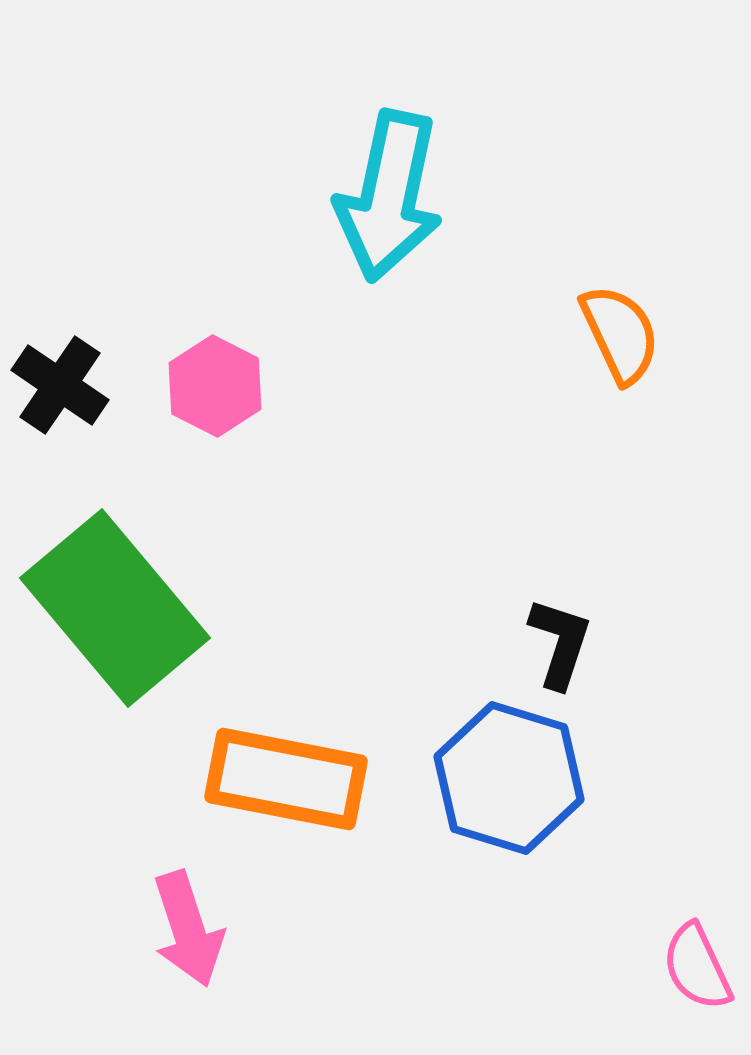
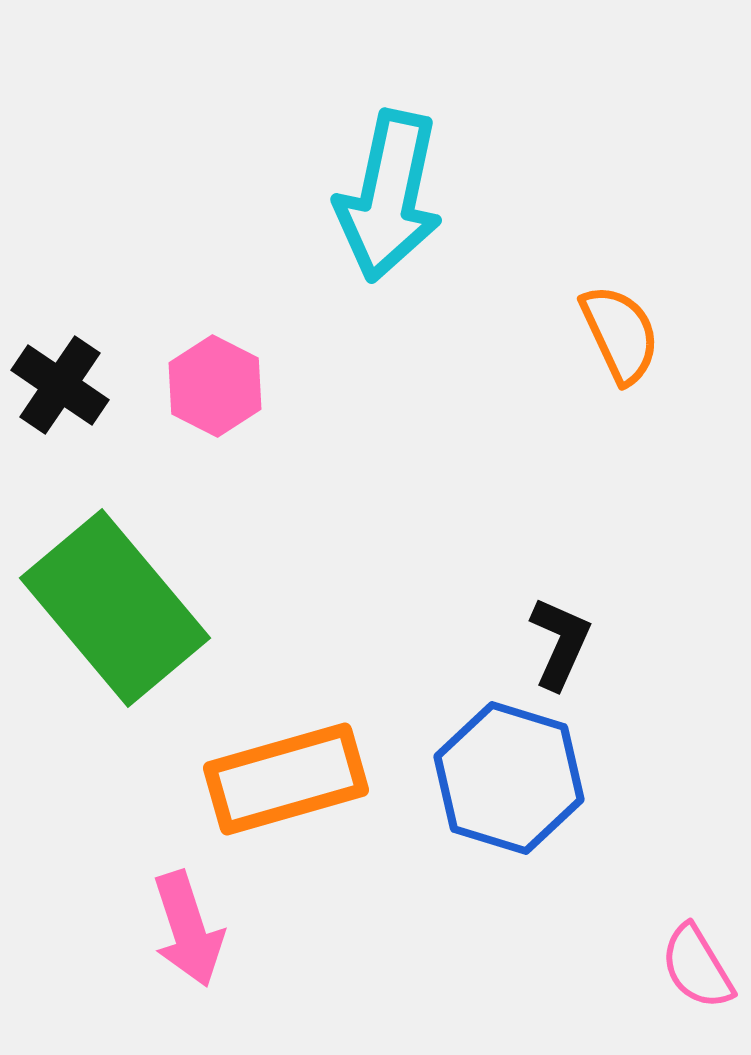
black L-shape: rotated 6 degrees clockwise
orange rectangle: rotated 27 degrees counterclockwise
pink semicircle: rotated 6 degrees counterclockwise
